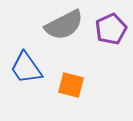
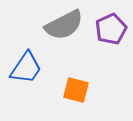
blue trapezoid: rotated 111 degrees counterclockwise
orange square: moved 5 px right, 5 px down
